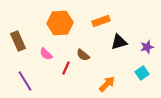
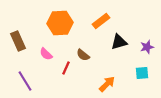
orange rectangle: rotated 18 degrees counterclockwise
cyan square: rotated 32 degrees clockwise
